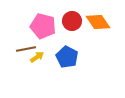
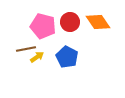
red circle: moved 2 px left, 1 px down
